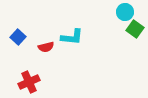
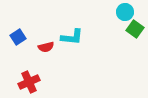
blue square: rotated 14 degrees clockwise
